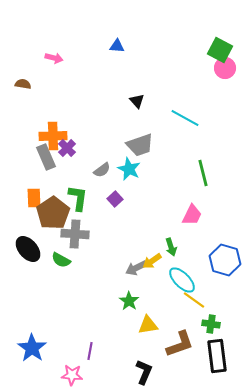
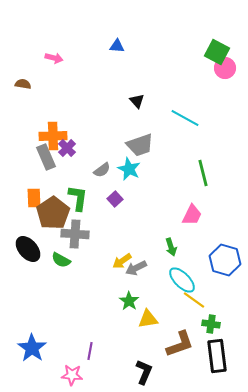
green square: moved 3 px left, 2 px down
yellow arrow: moved 30 px left
yellow triangle: moved 6 px up
